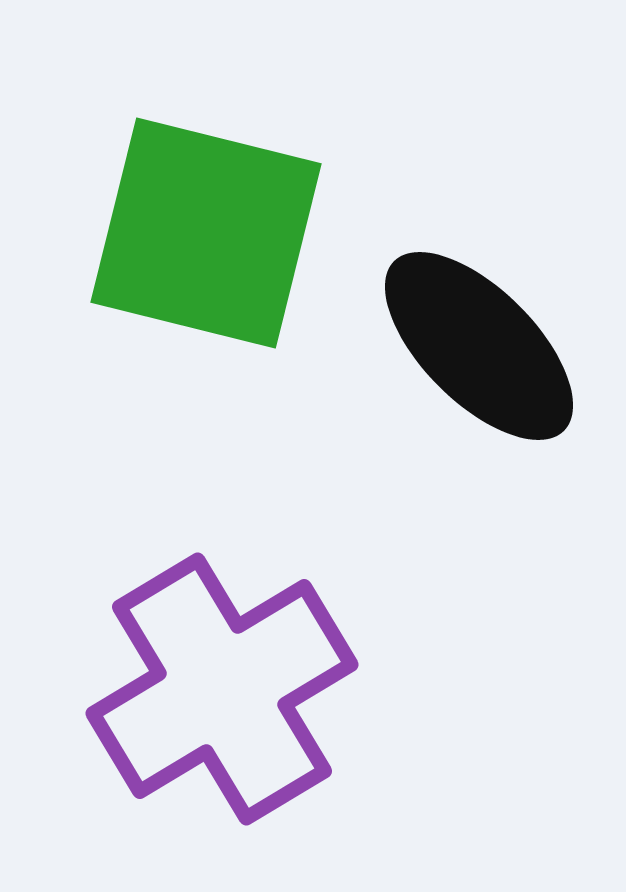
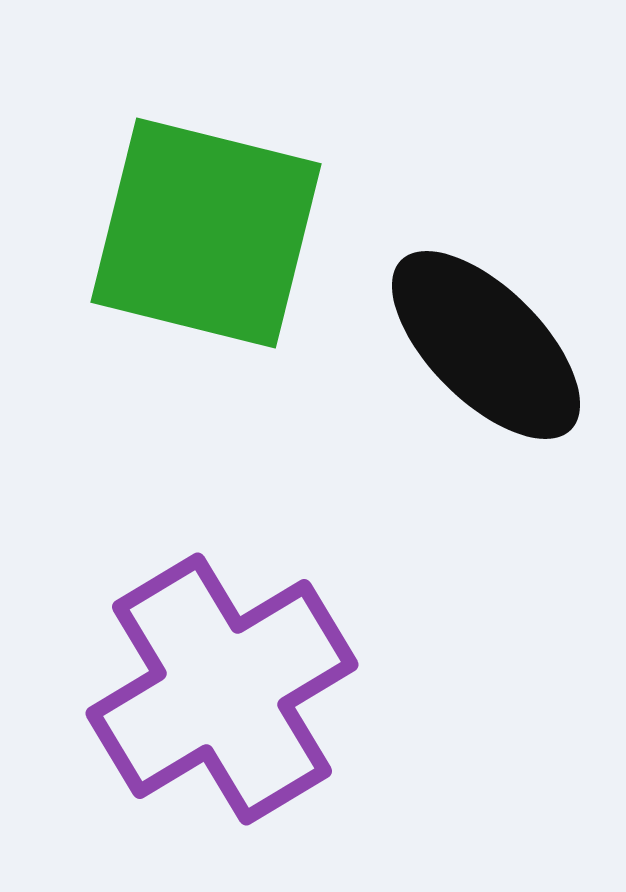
black ellipse: moved 7 px right, 1 px up
